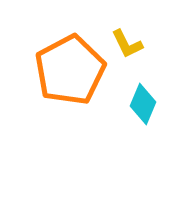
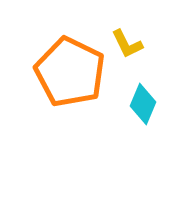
orange pentagon: moved 2 px down; rotated 18 degrees counterclockwise
